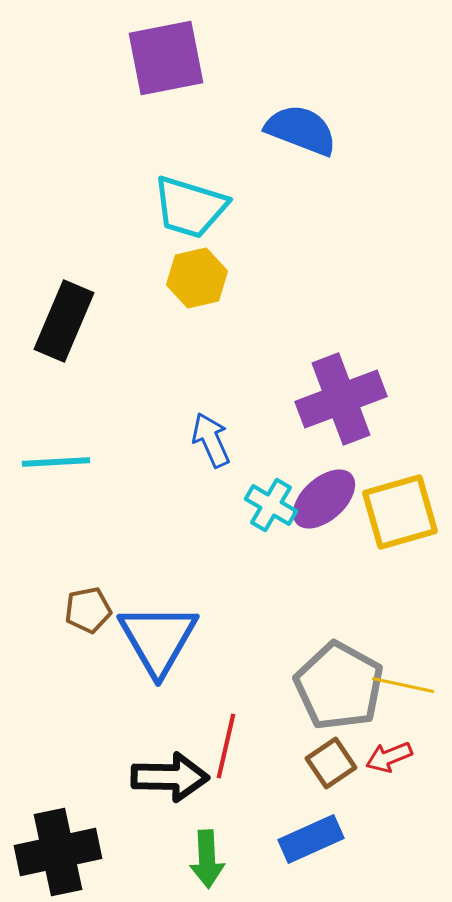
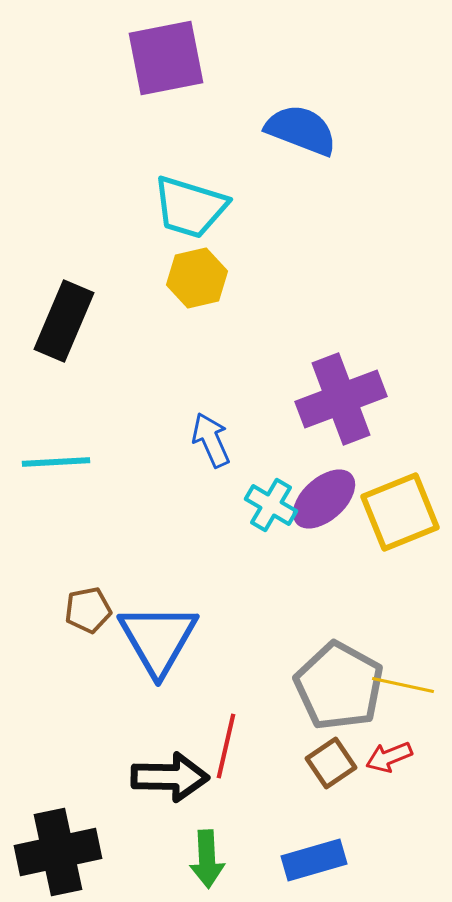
yellow square: rotated 6 degrees counterclockwise
blue rectangle: moved 3 px right, 21 px down; rotated 8 degrees clockwise
